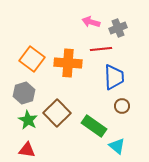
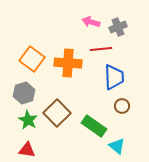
gray cross: moved 1 px up
